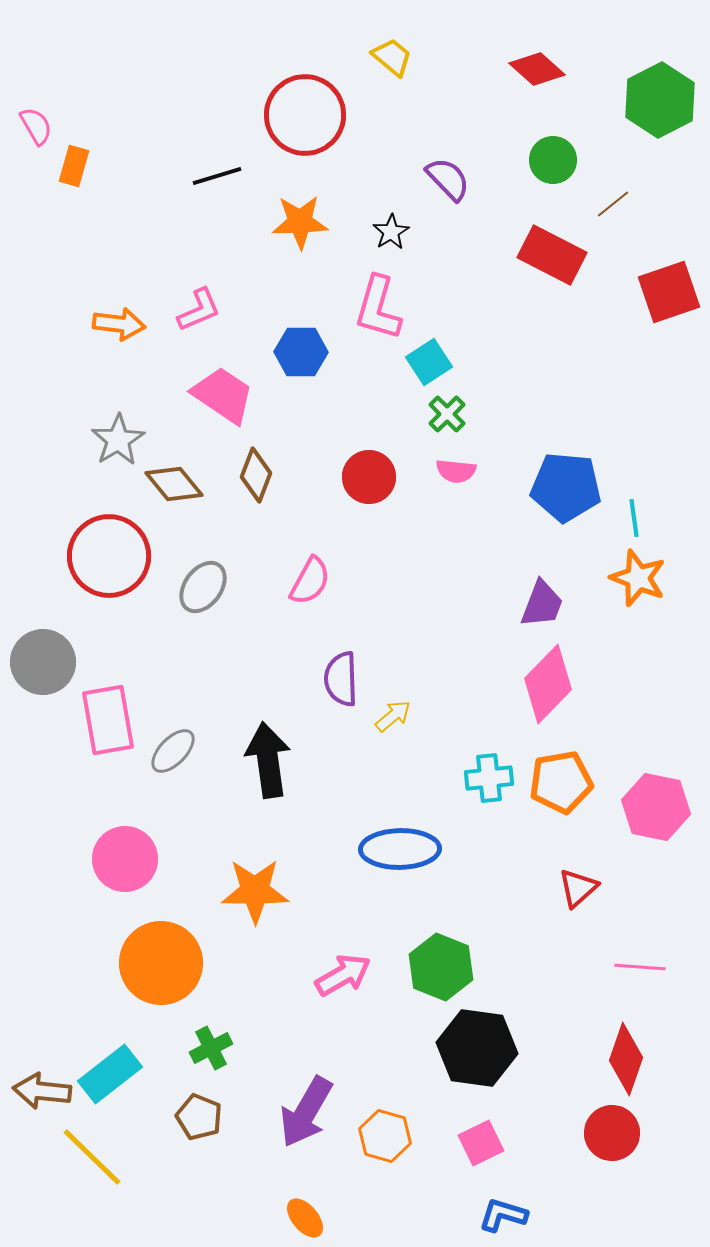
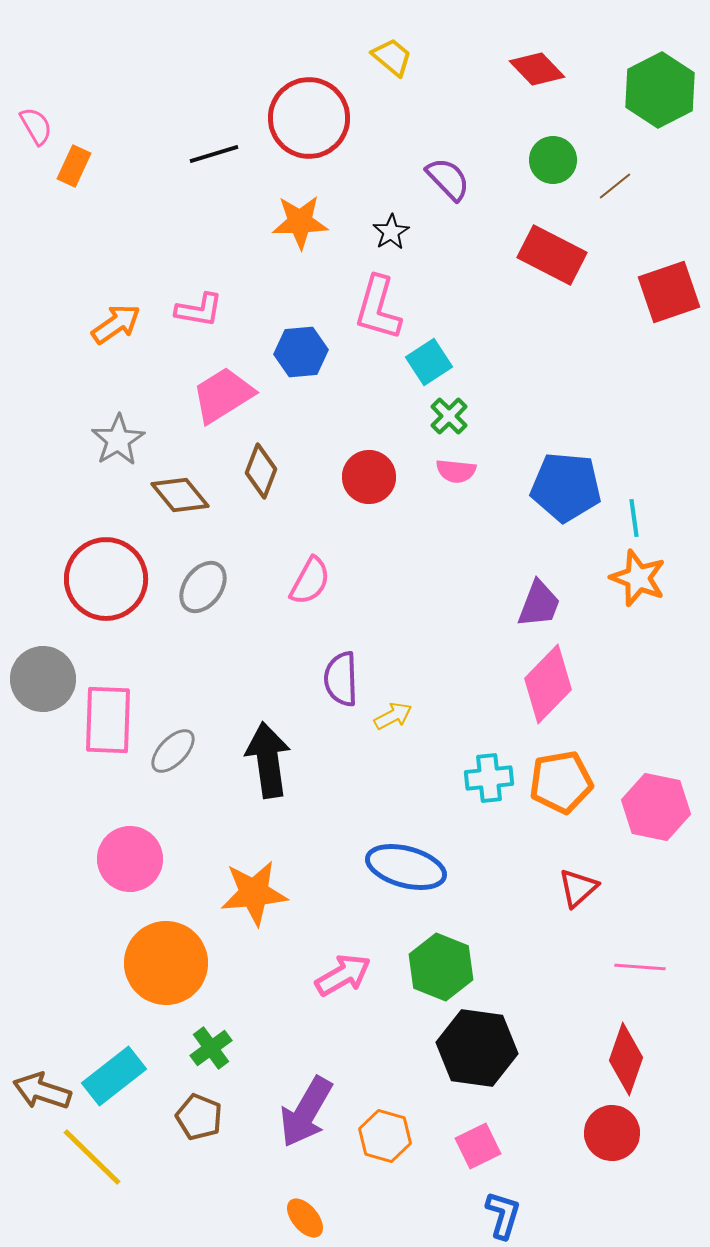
red diamond at (537, 69): rotated 4 degrees clockwise
green hexagon at (660, 100): moved 10 px up
red circle at (305, 115): moved 4 px right, 3 px down
orange rectangle at (74, 166): rotated 9 degrees clockwise
black line at (217, 176): moved 3 px left, 22 px up
brown line at (613, 204): moved 2 px right, 18 px up
pink L-shape at (199, 310): rotated 33 degrees clockwise
orange arrow at (119, 324): moved 3 px left; rotated 42 degrees counterclockwise
blue hexagon at (301, 352): rotated 6 degrees counterclockwise
pink trapezoid at (223, 395): rotated 66 degrees counterclockwise
green cross at (447, 414): moved 2 px right, 2 px down
brown diamond at (256, 475): moved 5 px right, 4 px up
brown diamond at (174, 484): moved 6 px right, 11 px down
red circle at (109, 556): moved 3 px left, 23 px down
purple trapezoid at (542, 604): moved 3 px left
gray circle at (43, 662): moved 17 px down
yellow arrow at (393, 716): rotated 12 degrees clockwise
pink rectangle at (108, 720): rotated 12 degrees clockwise
blue ellipse at (400, 849): moved 6 px right, 18 px down; rotated 16 degrees clockwise
pink circle at (125, 859): moved 5 px right
orange star at (255, 891): moved 1 px left, 2 px down; rotated 6 degrees counterclockwise
orange circle at (161, 963): moved 5 px right
green cross at (211, 1048): rotated 9 degrees counterclockwise
cyan rectangle at (110, 1074): moved 4 px right, 2 px down
brown arrow at (42, 1091): rotated 12 degrees clockwise
pink square at (481, 1143): moved 3 px left, 3 px down
blue L-shape at (503, 1215): rotated 90 degrees clockwise
